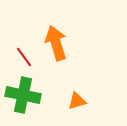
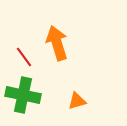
orange arrow: moved 1 px right
